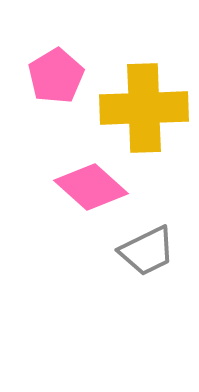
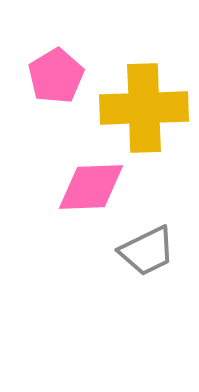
pink diamond: rotated 44 degrees counterclockwise
